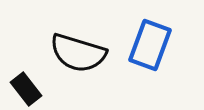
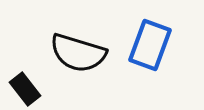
black rectangle: moved 1 px left
